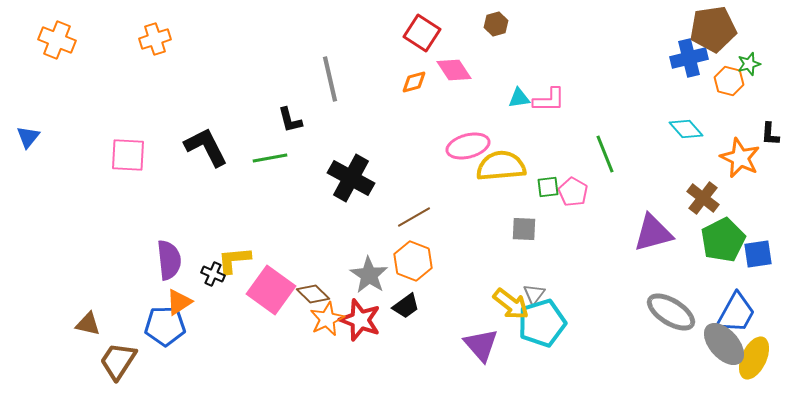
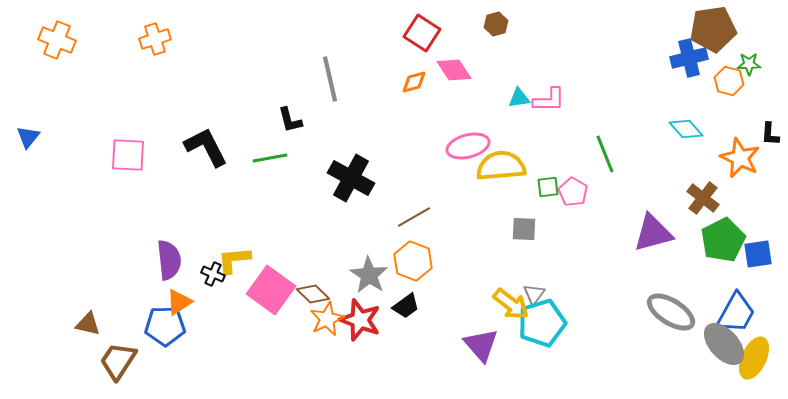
green star at (749, 64): rotated 15 degrees clockwise
